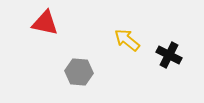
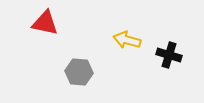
yellow arrow: rotated 24 degrees counterclockwise
black cross: rotated 10 degrees counterclockwise
